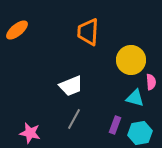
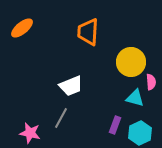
orange ellipse: moved 5 px right, 2 px up
yellow circle: moved 2 px down
gray line: moved 13 px left, 1 px up
cyan hexagon: rotated 15 degrees counterclockwise
